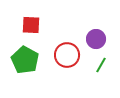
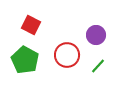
red square: rotated 24 degrees clockwise
purple circle: moved 4 px up
green line: moved 3 px left, 1 px down; rotated 14 degrees clockwise
